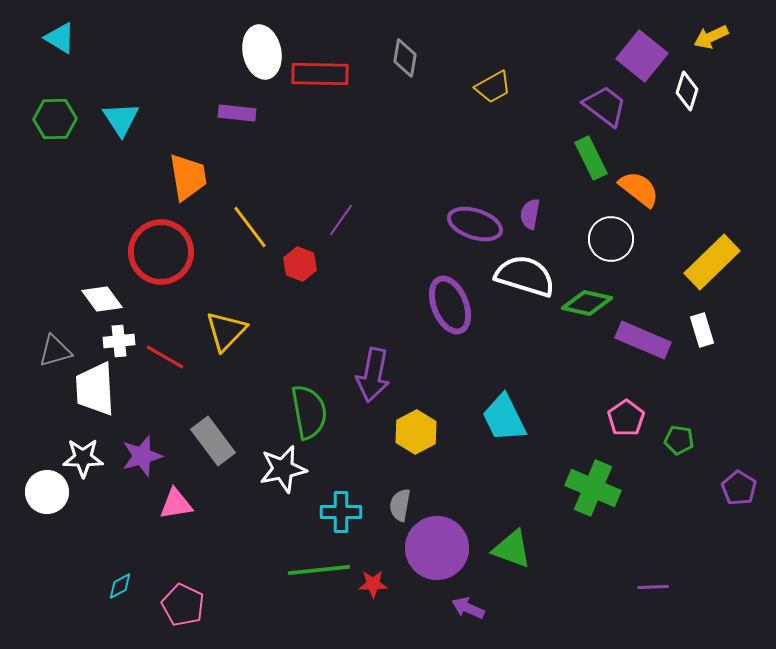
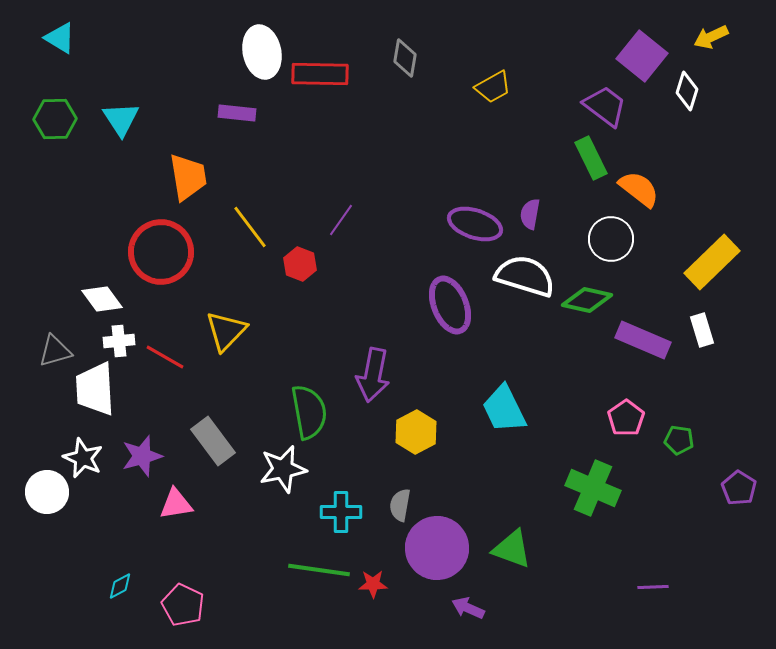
green diamond at (587, 303): moved 3 px up
cyan trapezoid at (504, 418): moved 9 px up
white star at (83, 458): rotated 24 degrees clockwise
green line at (319, 570): rotated 14 degrees clockwise
